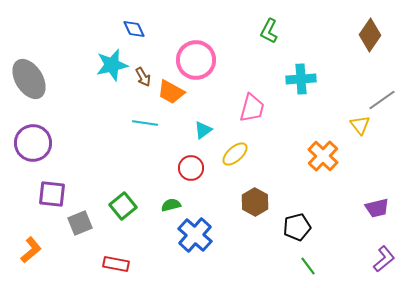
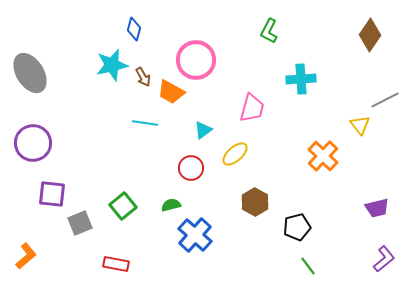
blue diamond: rotated 40 degrees clockwise
gray ellipse: moved 1 px right, 6 px up
gray line: moved 3 px right; rotated 8 degrees clockwise
orange L-shape: moved 5 px left, 6 px down
